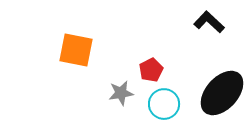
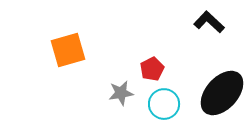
orange square: moved 8 px left; rotated 27 degrees counterclockwise
red pentagon: moved 1 px right, 1 px up
